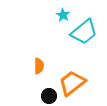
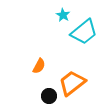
orange semicircle: rotated 28 degrees clockwise
